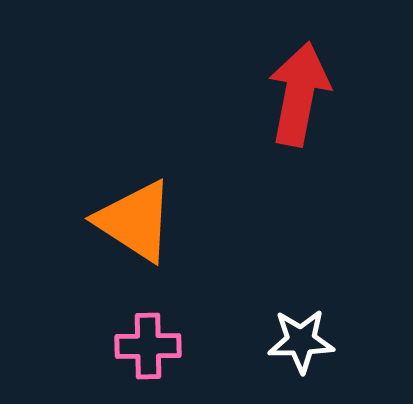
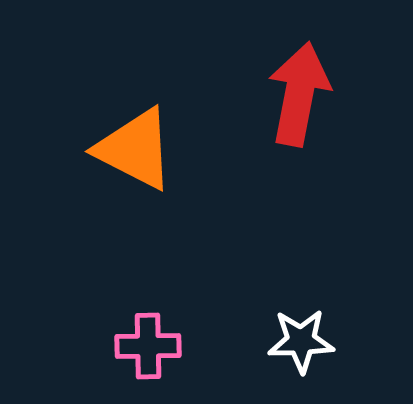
orange triangle: moved 72 px up; rotated 6 degrees counterclockwise
